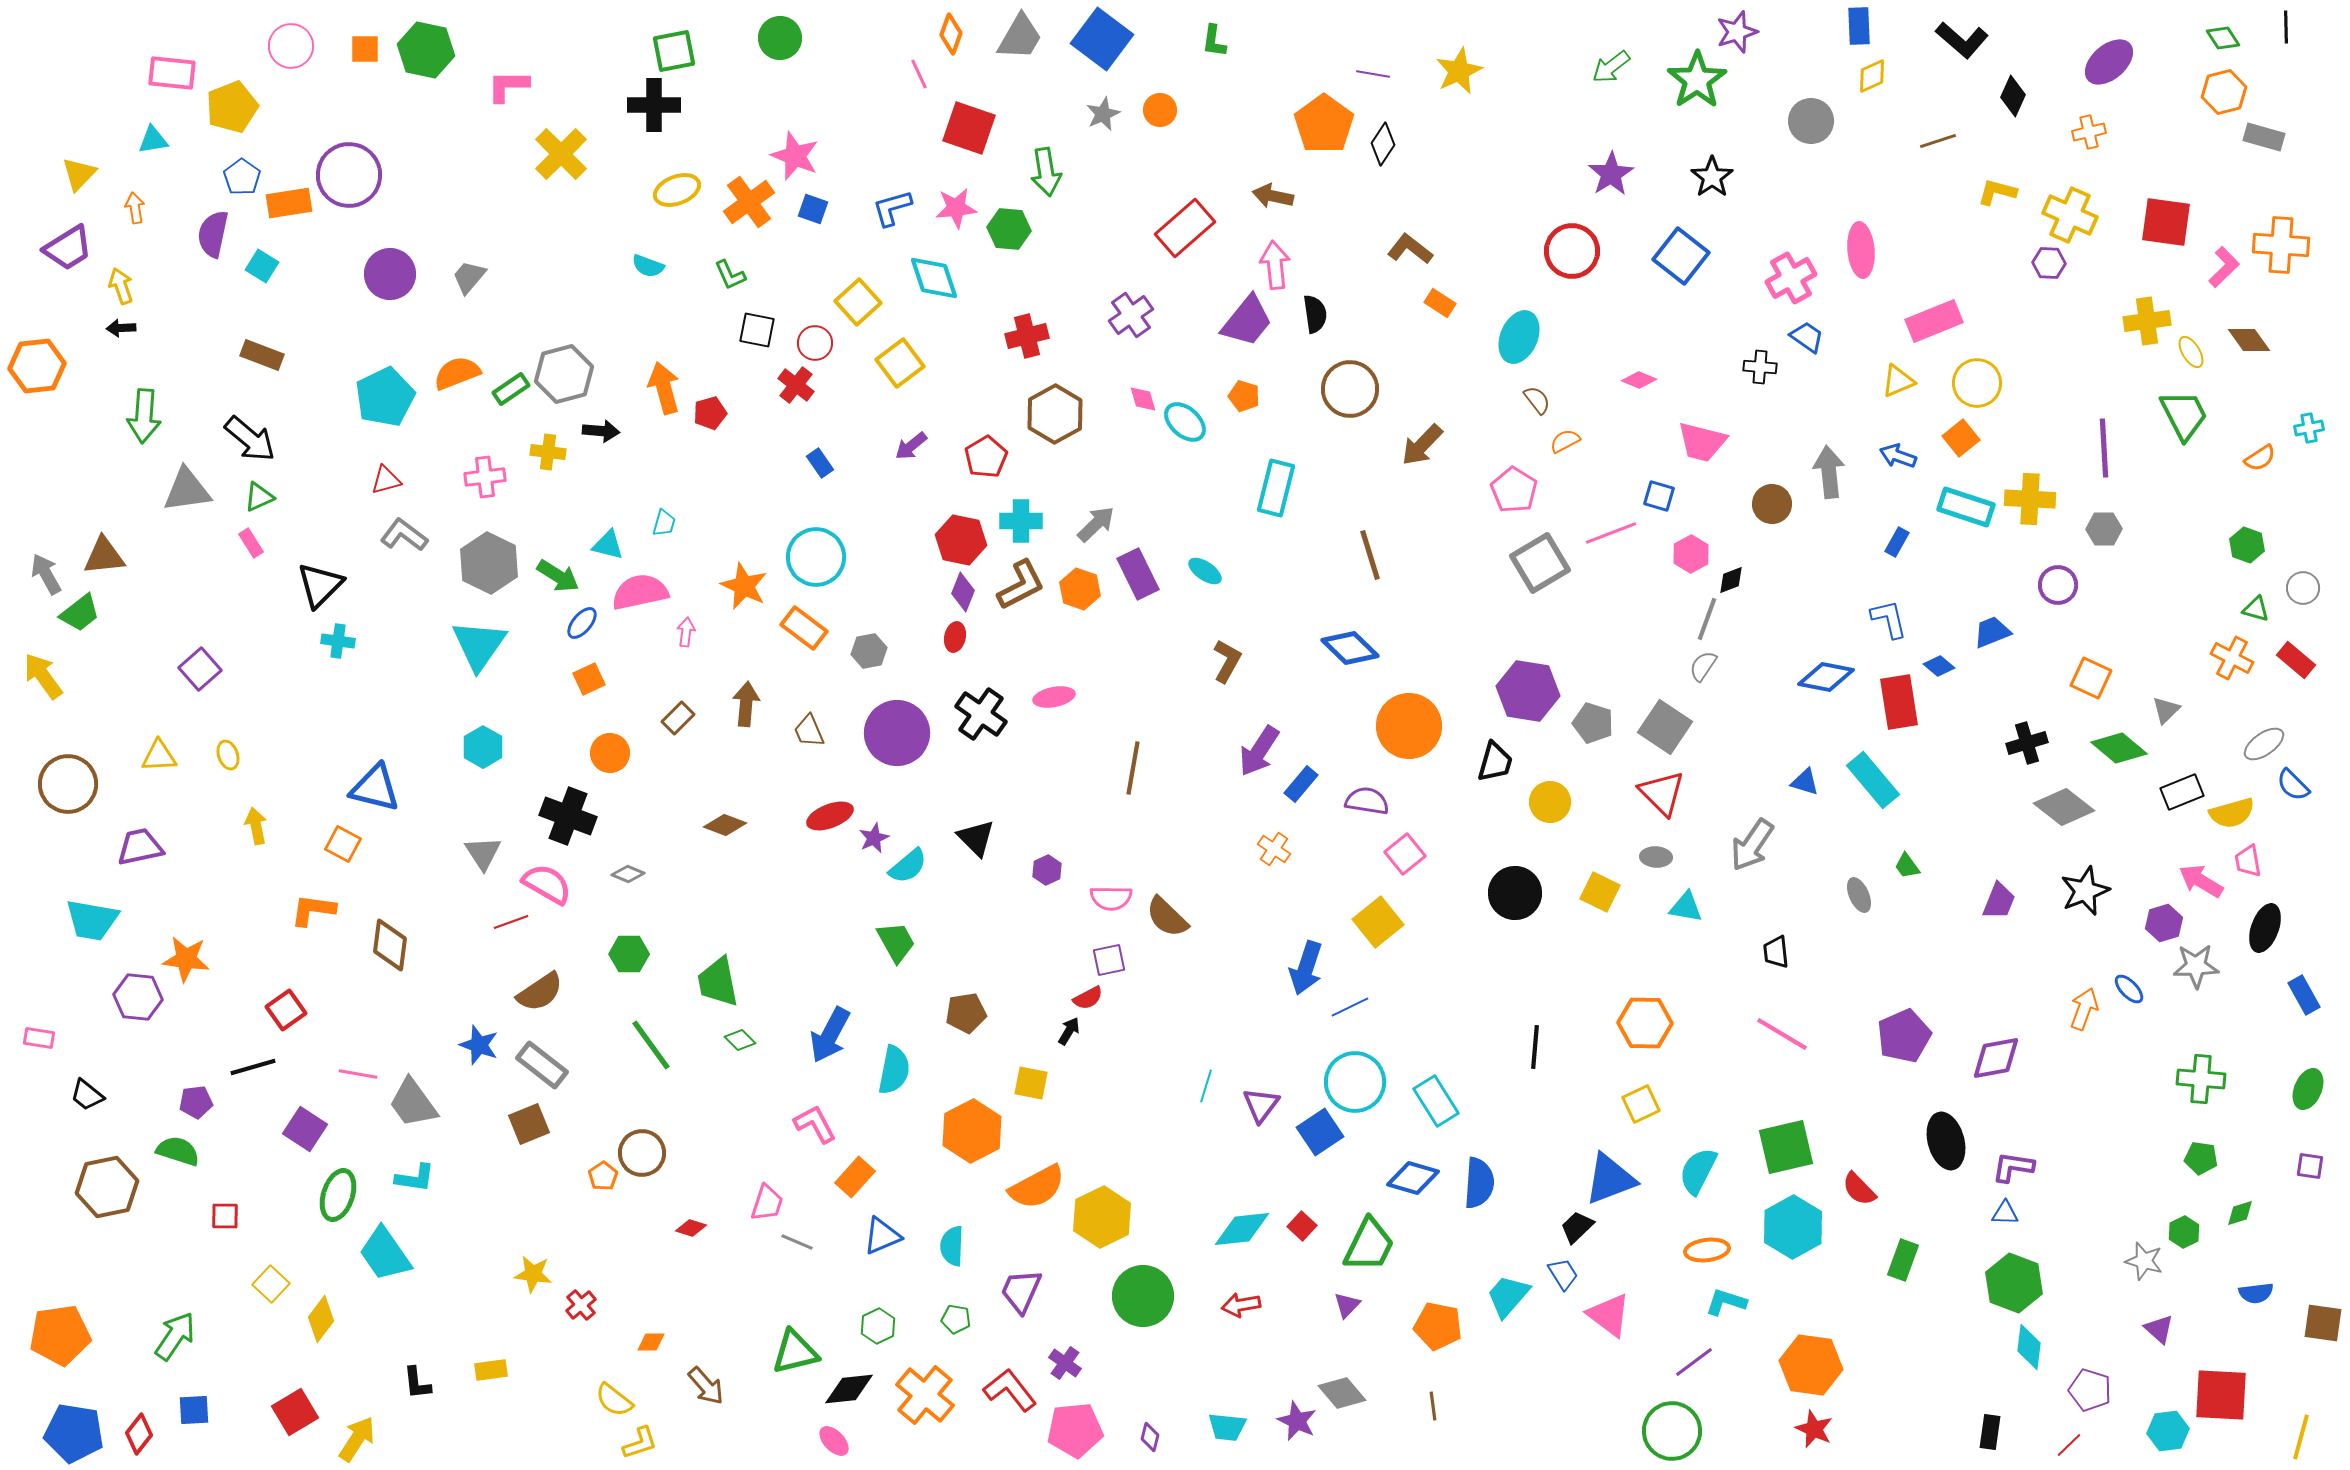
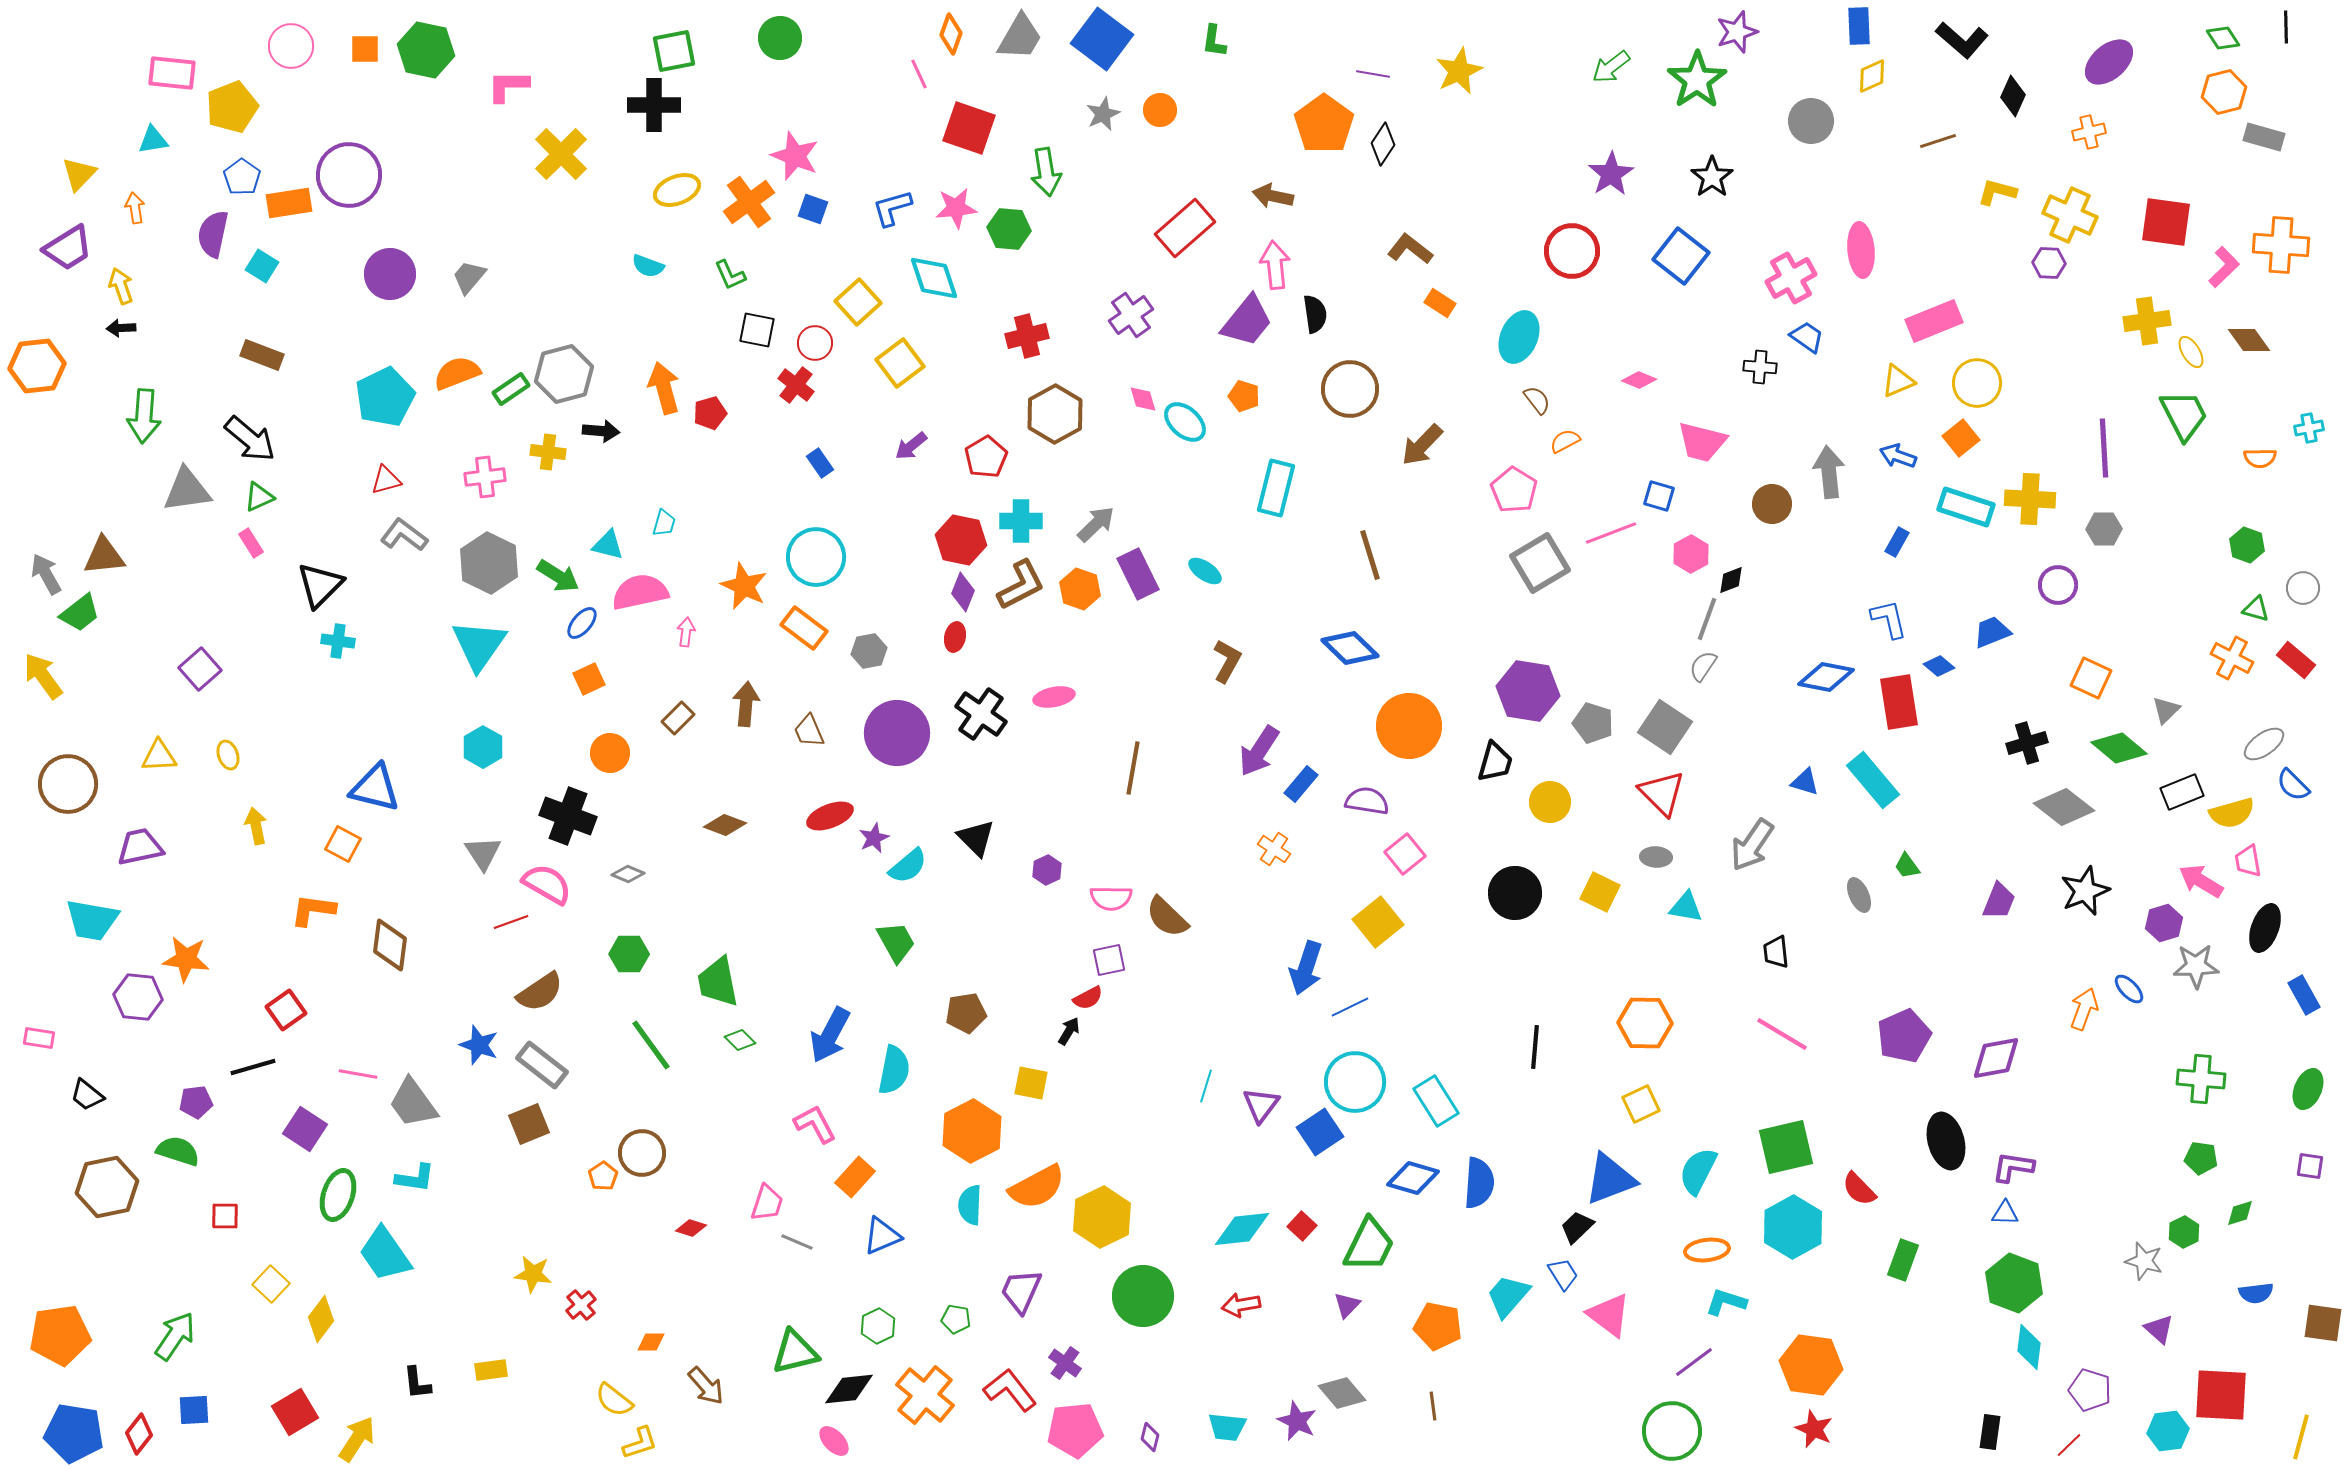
orange semicircle at (2260, 458): rotated 32 degrees clockwise
cyan semicircle at (952, 1246): moved 18 px right, 41 px up
